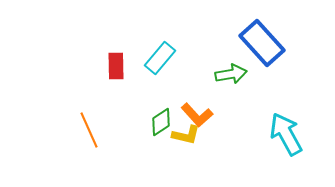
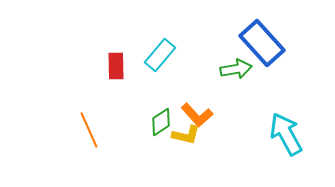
cyan rectangle: moved 3 px up
green arrow: moved 5 px right, 5 px up
